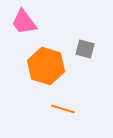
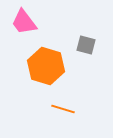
gray square: moved 1 px right, 4 px up
